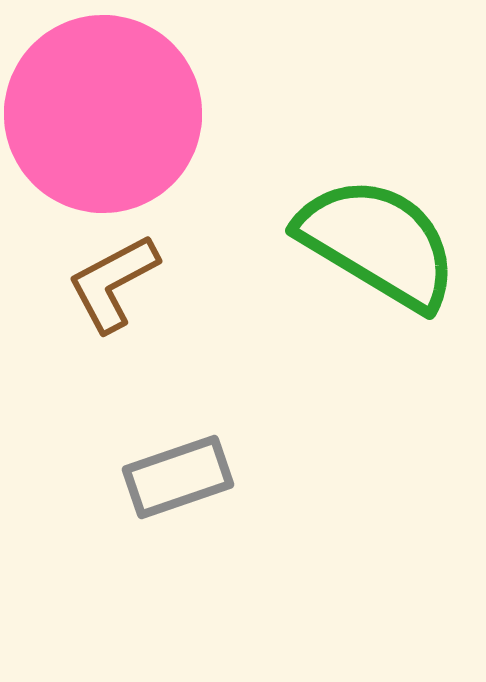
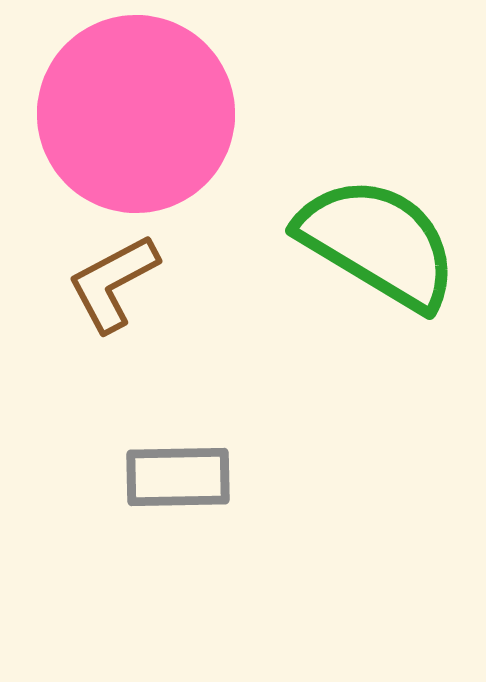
pink circle: moved 33 px right
gray rectangle: rotated 18 degrees clockwise
